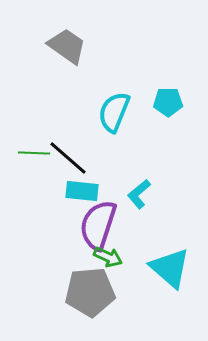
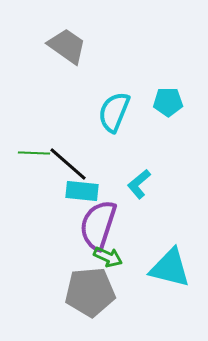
black line: moved 6 px down
cyan L-shape: moved 10 px up
cyan triangle: rotated 27 degrees counterclockwise
